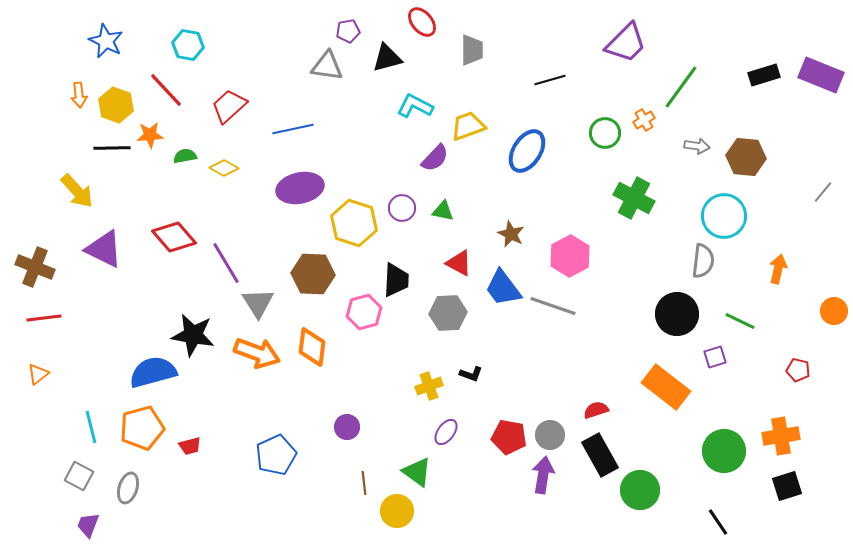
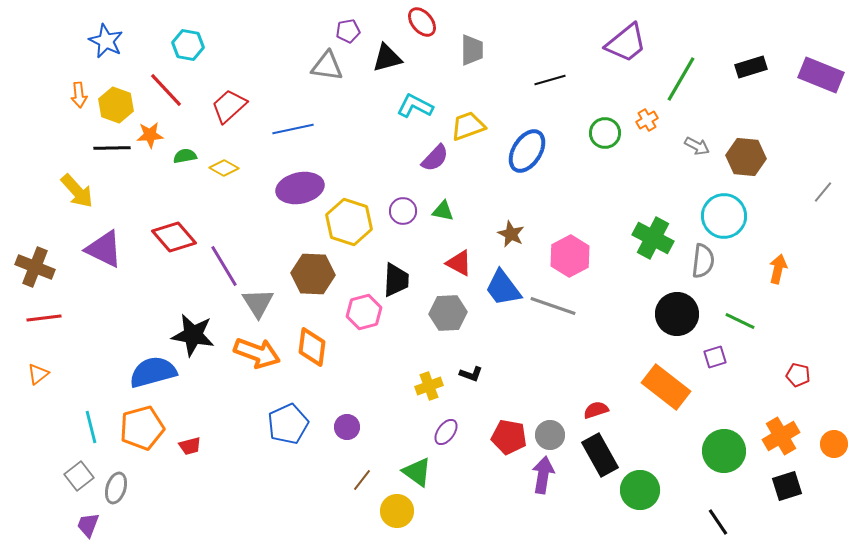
purple trapezoid at (626, 43): rotated 6 degrees clockwise
black rectangle at (764, 75): moved 13 px left, 8 px up
green line at (681, 87): moved 8 px up; rotated 6 degrees counterclockwise
orange cross at (644, 120): moved 3 px right
gray arrow at (697, 146): rotated 20 degrees clockwise
green cross at (634, 198): moved 19 px right, 40 px down
purple circle at (402, 208): moved 1 px right, 3 px down
yellow hexagon at (354, 223): moved 5 px left, 1 px up
purple line at (226, 263): moved 2 px left, 3 px down
orange circle at (834, 311): moved 133 px down
red pentagon at (798, 370): moved 5 px down
orange cross at (781, 436): rotated 21 degrees counterclockwise
blue pentagon at (276, 455): moved 12 px right, 31 px up
gray square at (79, 476): rotated 24 degrees clockwise
brown line at (364, 483): moved 2 px left, 3 px up; rotated 45 degrees clockwise
gray ellipse at (128, 488): moved 12 px left
